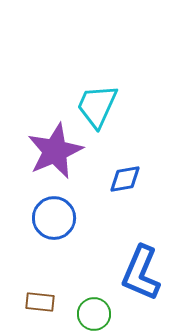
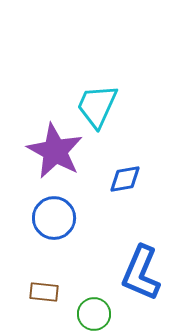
purple star: rotated 20 degrees counterclockwise
brown rectangle: moved 4 px right, 10 px up
